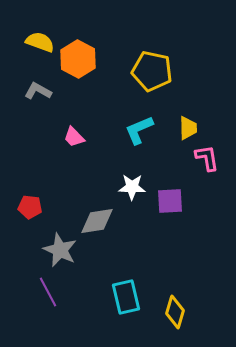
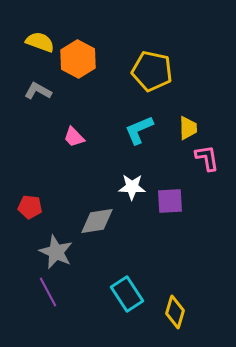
gray star: moved 4 px left, 2 px down
cyan rectangle: moved 1 px right, 3 px up; rotated 20 degrees counterclockwise
